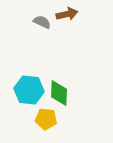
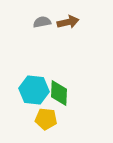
brown arrow: moved 1 px right, 8 px down
gray semicircle: rotated 36 degrees counterclockwise
cyan hexagon: moved 5 px right
